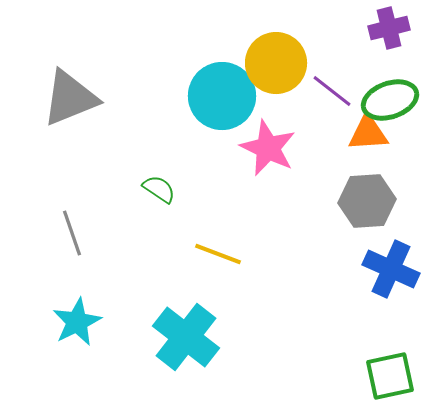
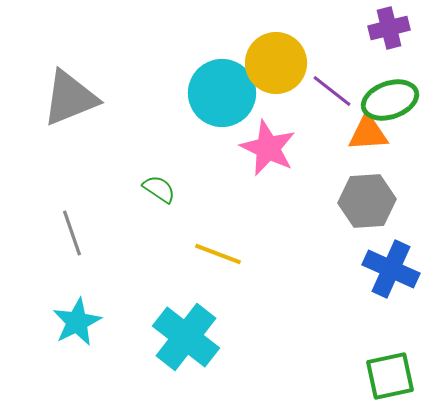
cyan circle: moved 3 px up
